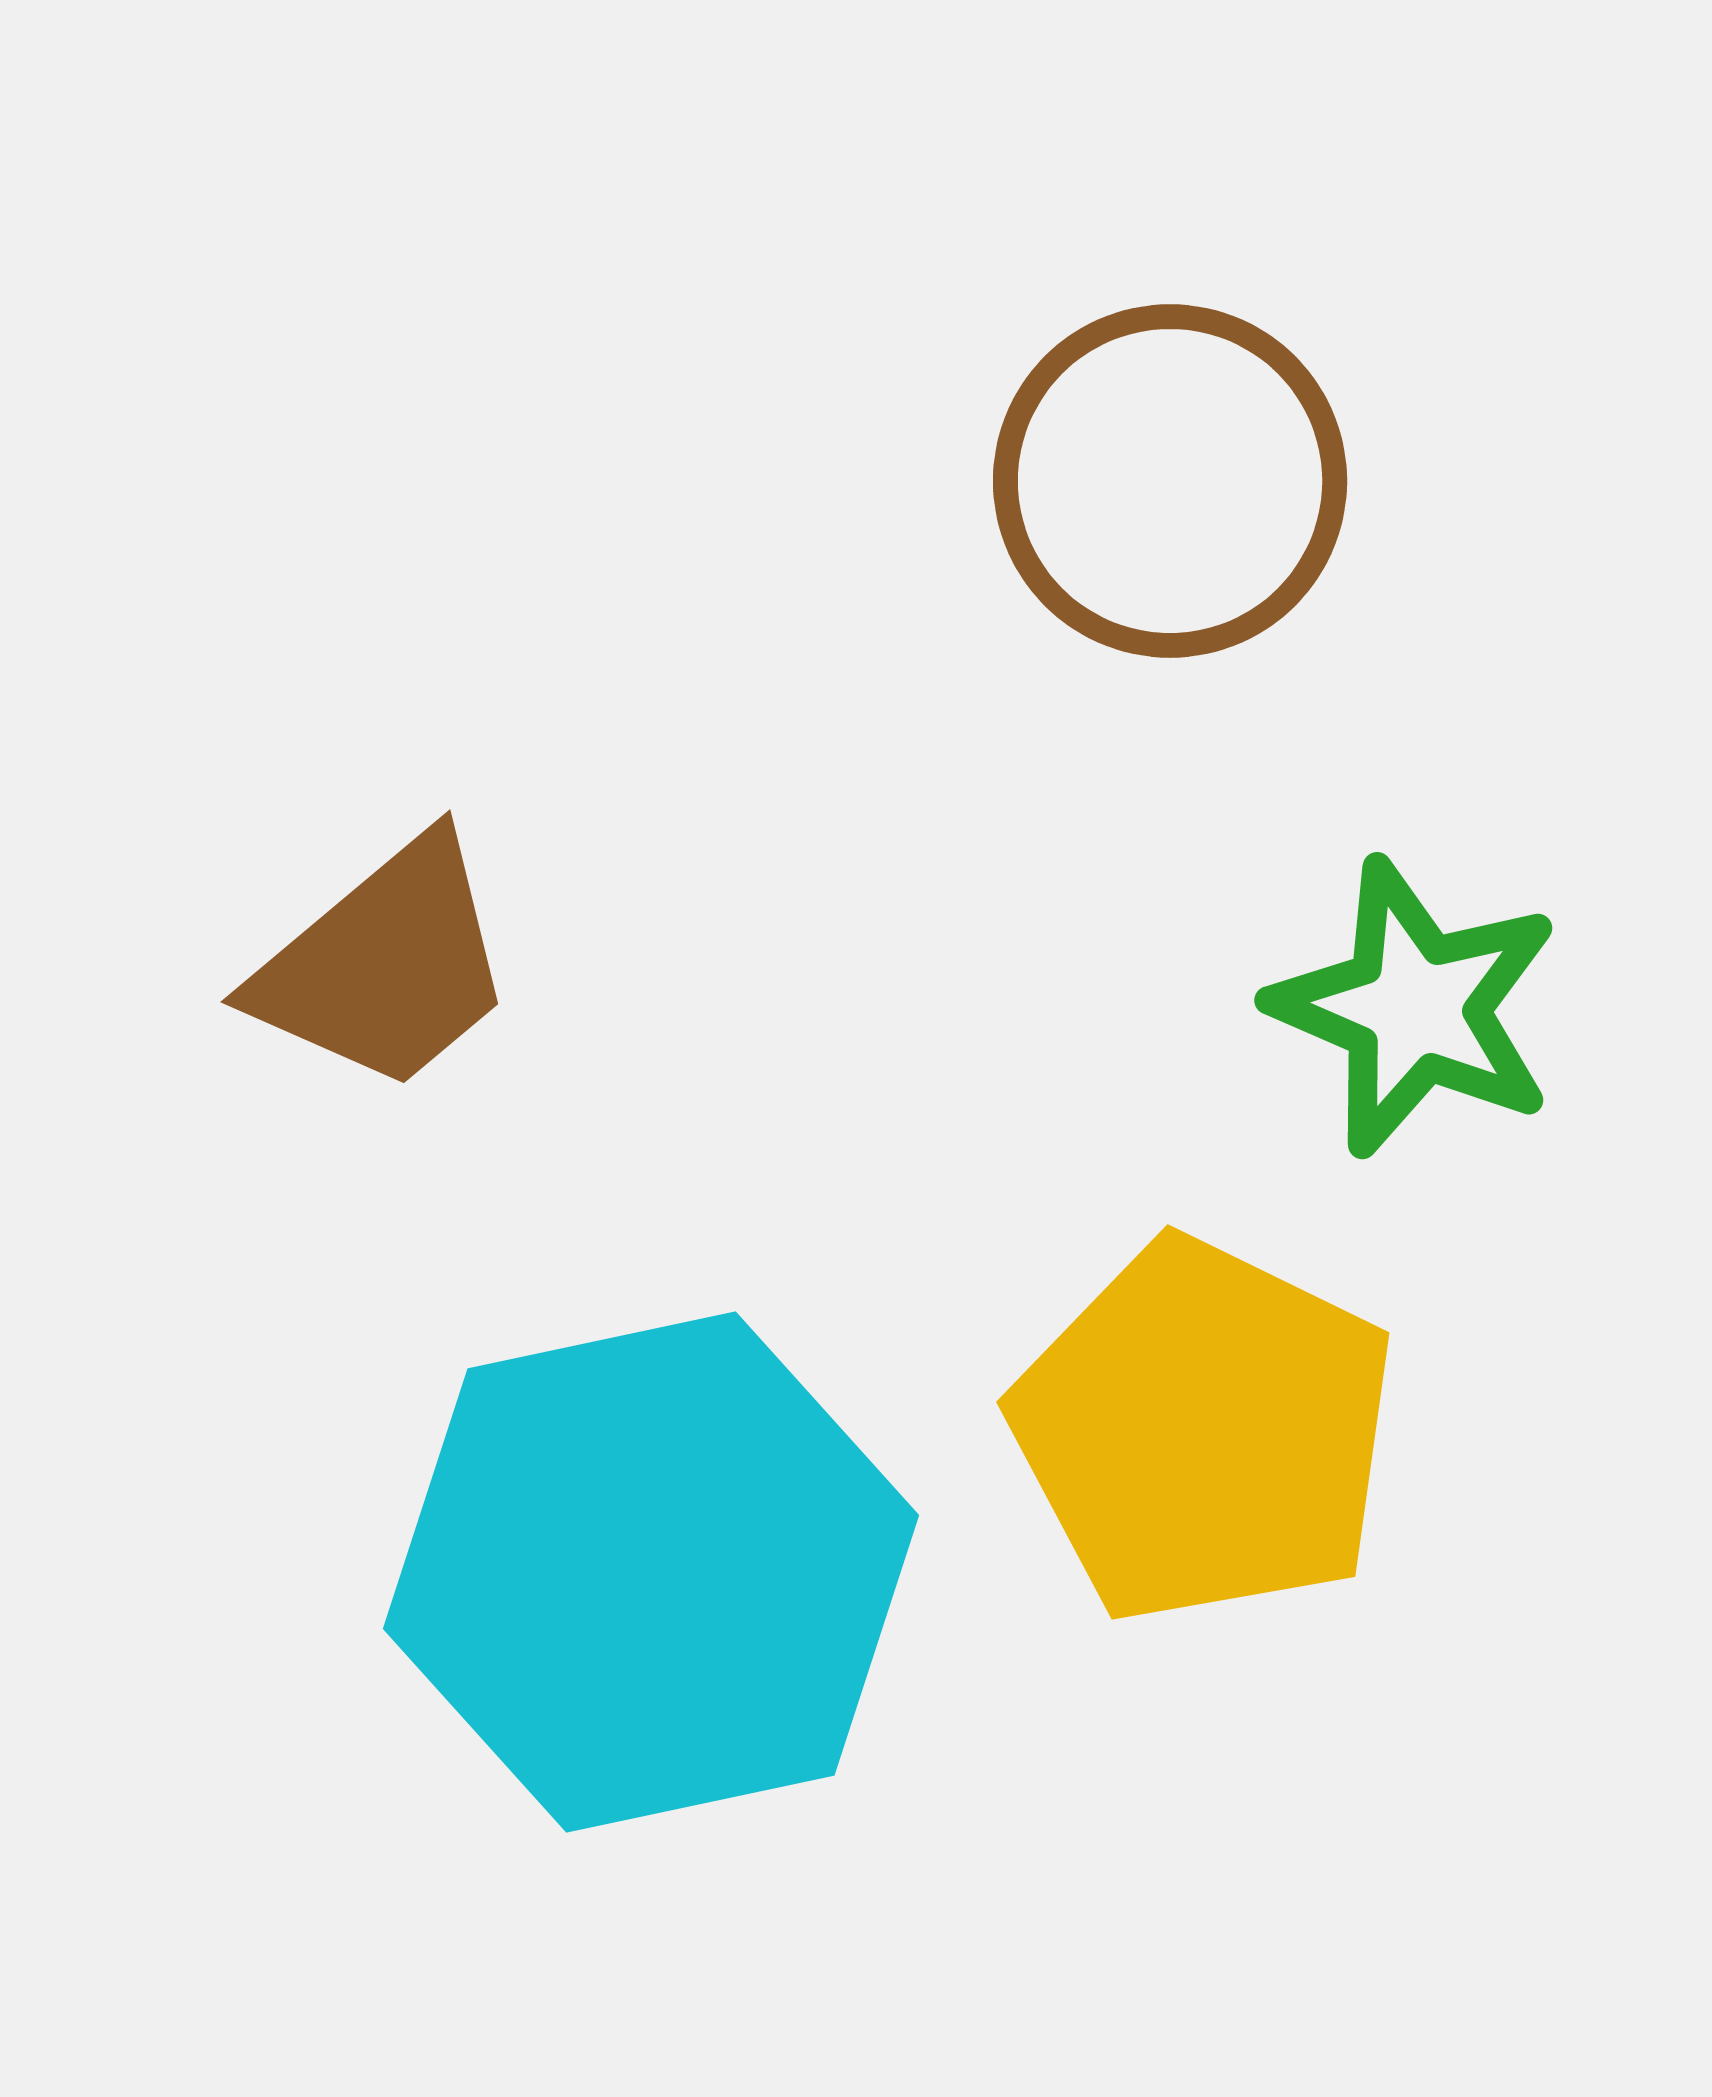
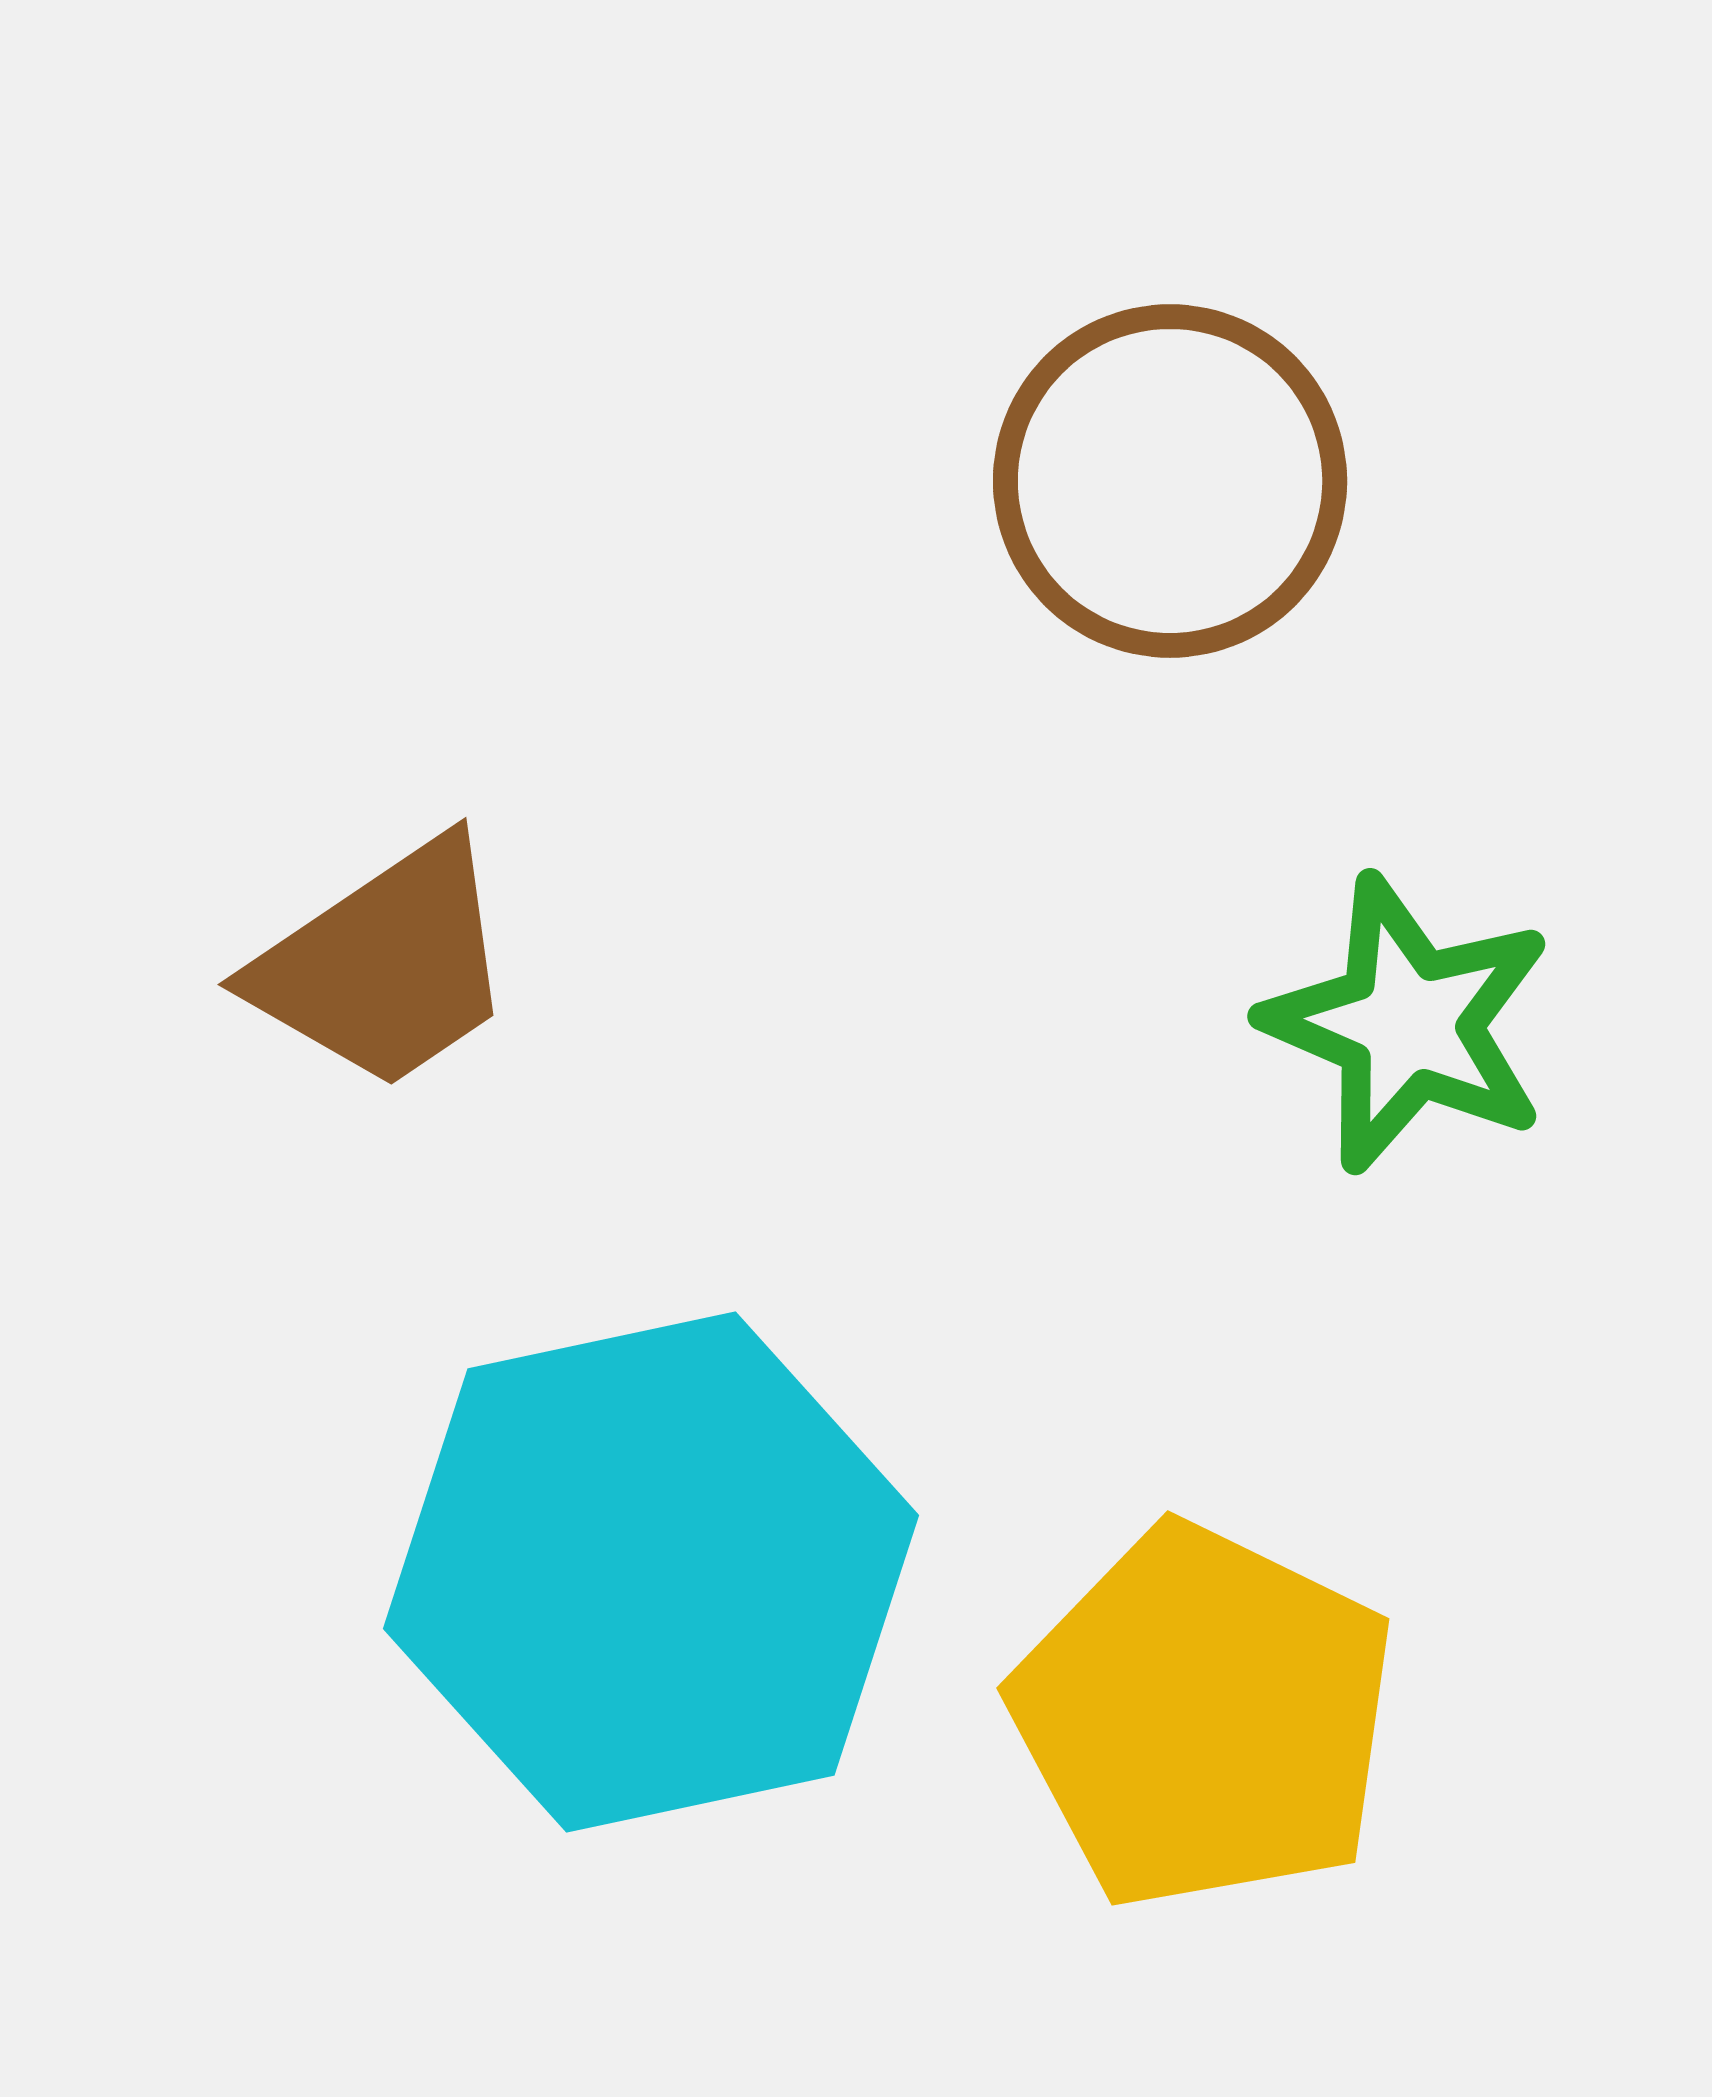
brown trapezoid: rotated 6 degrees clockwise
green star: moved 7 px left, 16 px down
yellow pentagon: moved 286 px down
